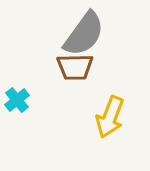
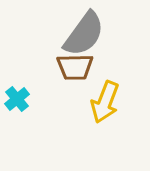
cyan cross: moved 1 px up
yellow arrow: moved 5 px left, 15 px up
